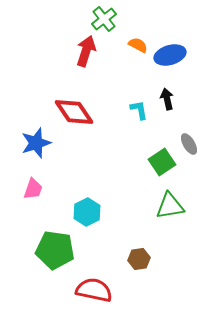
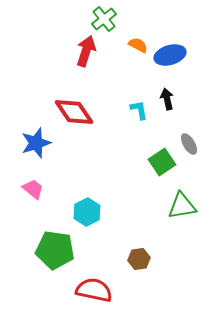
pink trapezoid: rotated 70 degrees counterclockwise
green triangle: moved 12 px right
